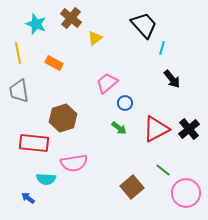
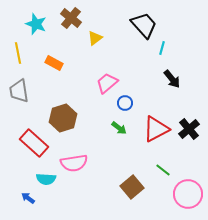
red rectangle: rotated 36 degrees clockwise
pink circle: moved 2 px right, 1 px down
